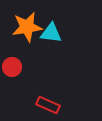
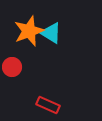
orange star: moved 2 px right, 4 px down; rotated 12 degrees counterclockwise
cyan triangle: rotated 25 degrees clockwise
